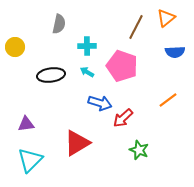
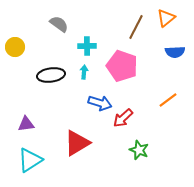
gray semicircle: rotated 66 degrees counterclockwise
cyan arrow: moved 3 px left; rotated 64 degrees clockwise
cyan triangle: rotated 12 degrees clockwise
